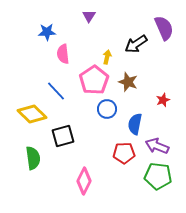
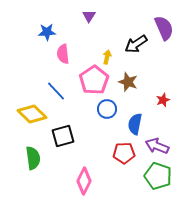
green pentagon: rotated 12 degrees clockwise
